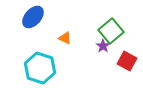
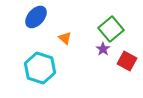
blue ellipse: moved 3 px right
green square: moved 2 px up
orange triangle: rotated 16 degrees clockwise
purple star: moved 3 px down
